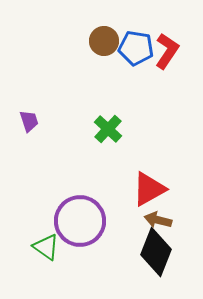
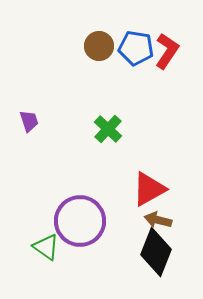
brown circle: moved 5 px left, 5 px down
